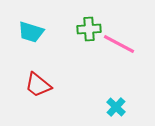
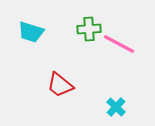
red trapezoid: moved 22 px right
